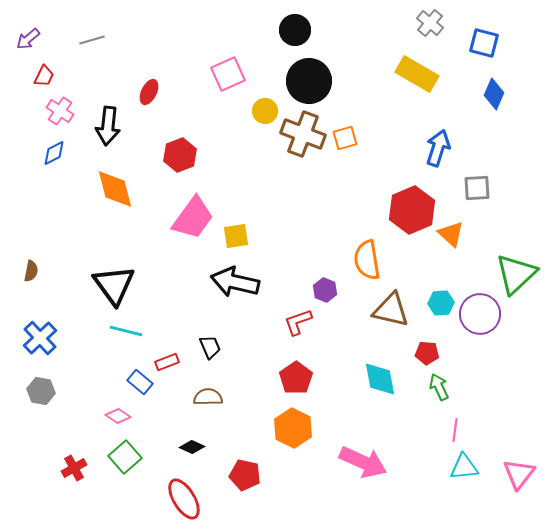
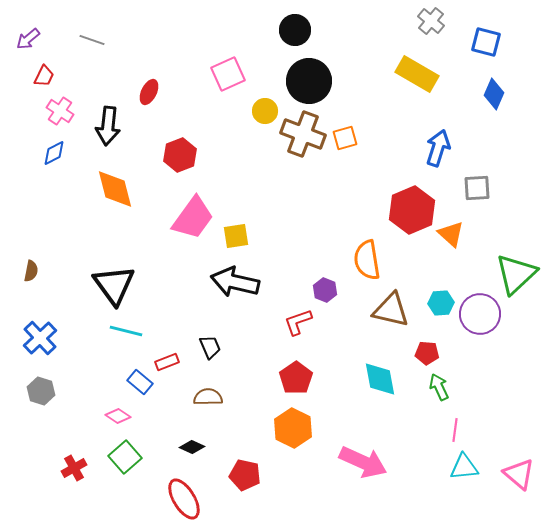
gray cross at (430, 23): moved 1 px right, 2 px up
gray line at (92, 40): rotated 35 degrees clockwise
blue square at (484, 43): moved 2 px right, 1 px up
gray hexagon at (41, 391): rotated 8 degrees clockwise
pink triangle at (519, 474): rotated 28 degrees counterclockwise
